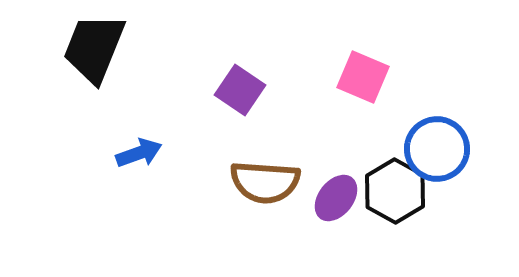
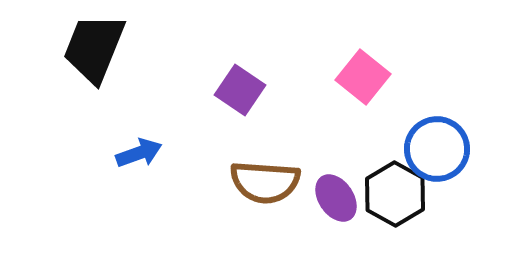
pink square: rotated 16 degrees clockwise
black hexagon: moved 3 px down
purple ellipse: rotated 72 degrees counterclockwise
